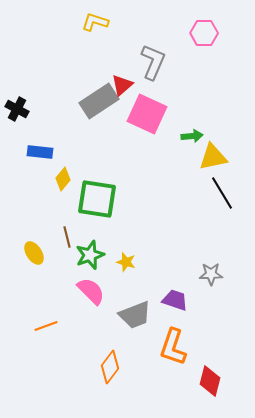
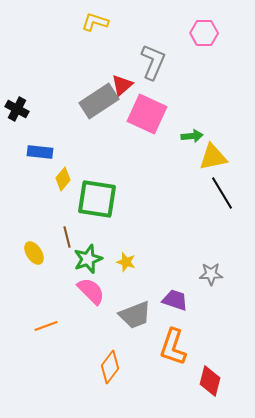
green star: moved 2 px left, 4 px down
